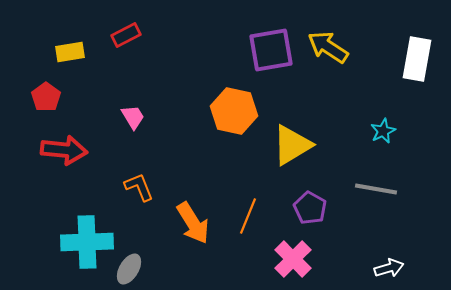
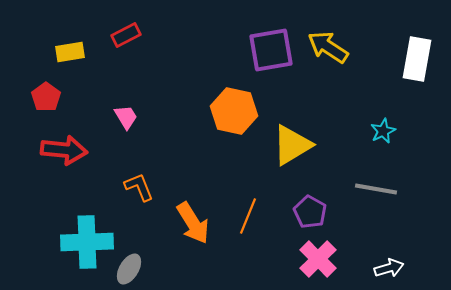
pink trapezoid: moved 7 px left
purple pentagon: moved 4 px down
pink cross: moved 25 px right
